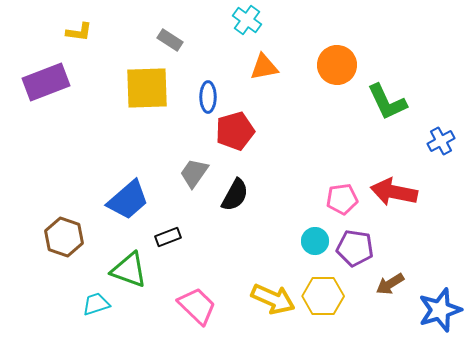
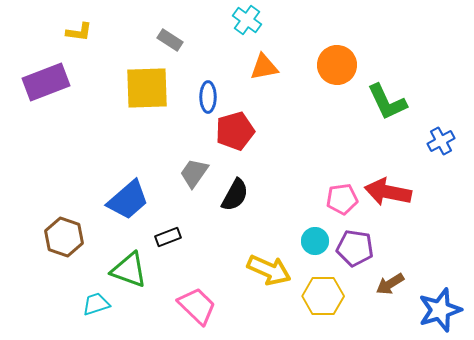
red arrow: moved 6 px left
yellow arrow: moved 4 px left, 29 px up
